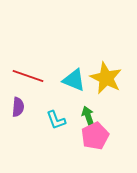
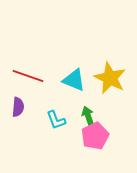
yellow star: moved 4 px right
